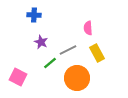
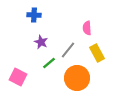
pink semicircle: moved 1 px left
gray line: rotated 24 degrees counterclockwise
green line: moved 1 px left
